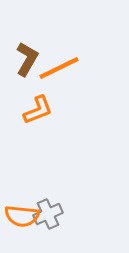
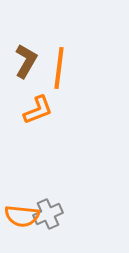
brown L-shape: moved 1 px left, 2 px down
orange line: rotated 57 degrees counterclockwise
